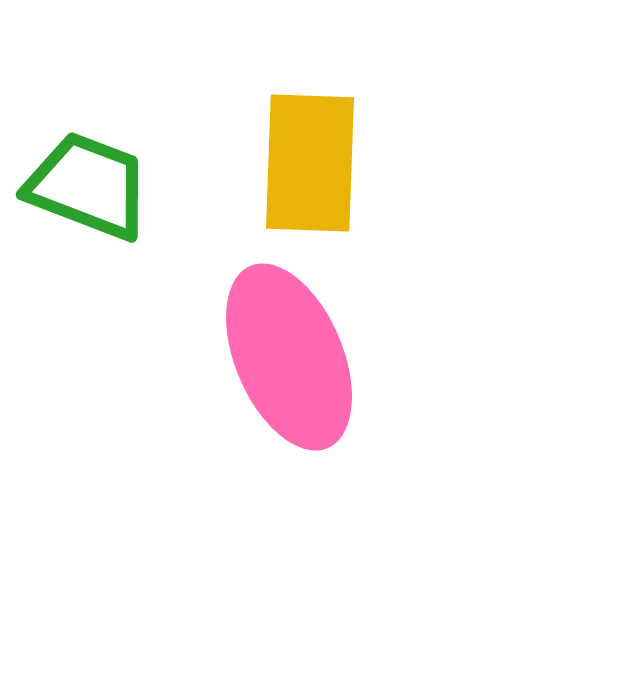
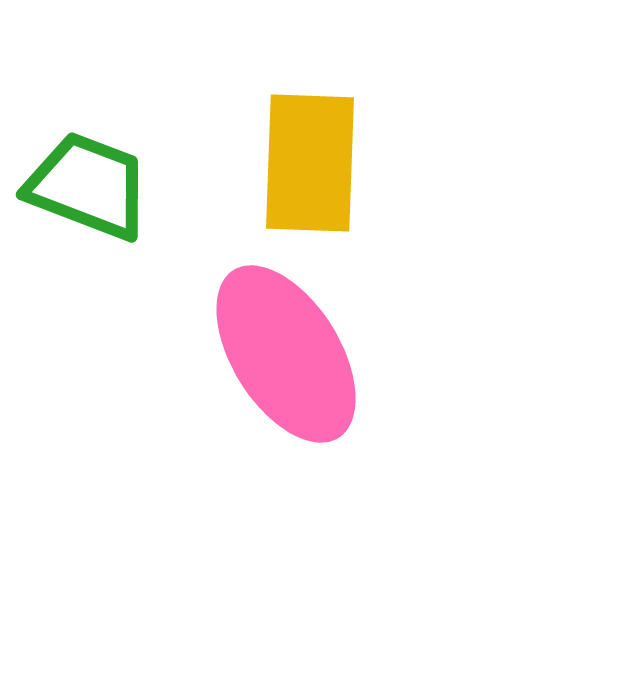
pink ellipse: moved 3 px left, 3 px up; rotated 9 degrees counterclockwise
